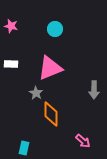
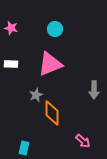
pink star: moved 2 px down
pink triangle: moved 4 px up
gray star: moved 2 px down; rotated 16 degrees clockwise
orange diamond: moved 1 px right, 1 px up
